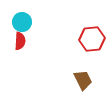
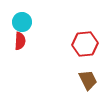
red hexagon: moved 7 px left, 5 px down
brown trapezoid: moved 5 px right
